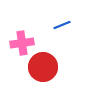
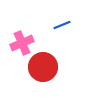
pink cross: rotated 15 degrees counterclockwise
